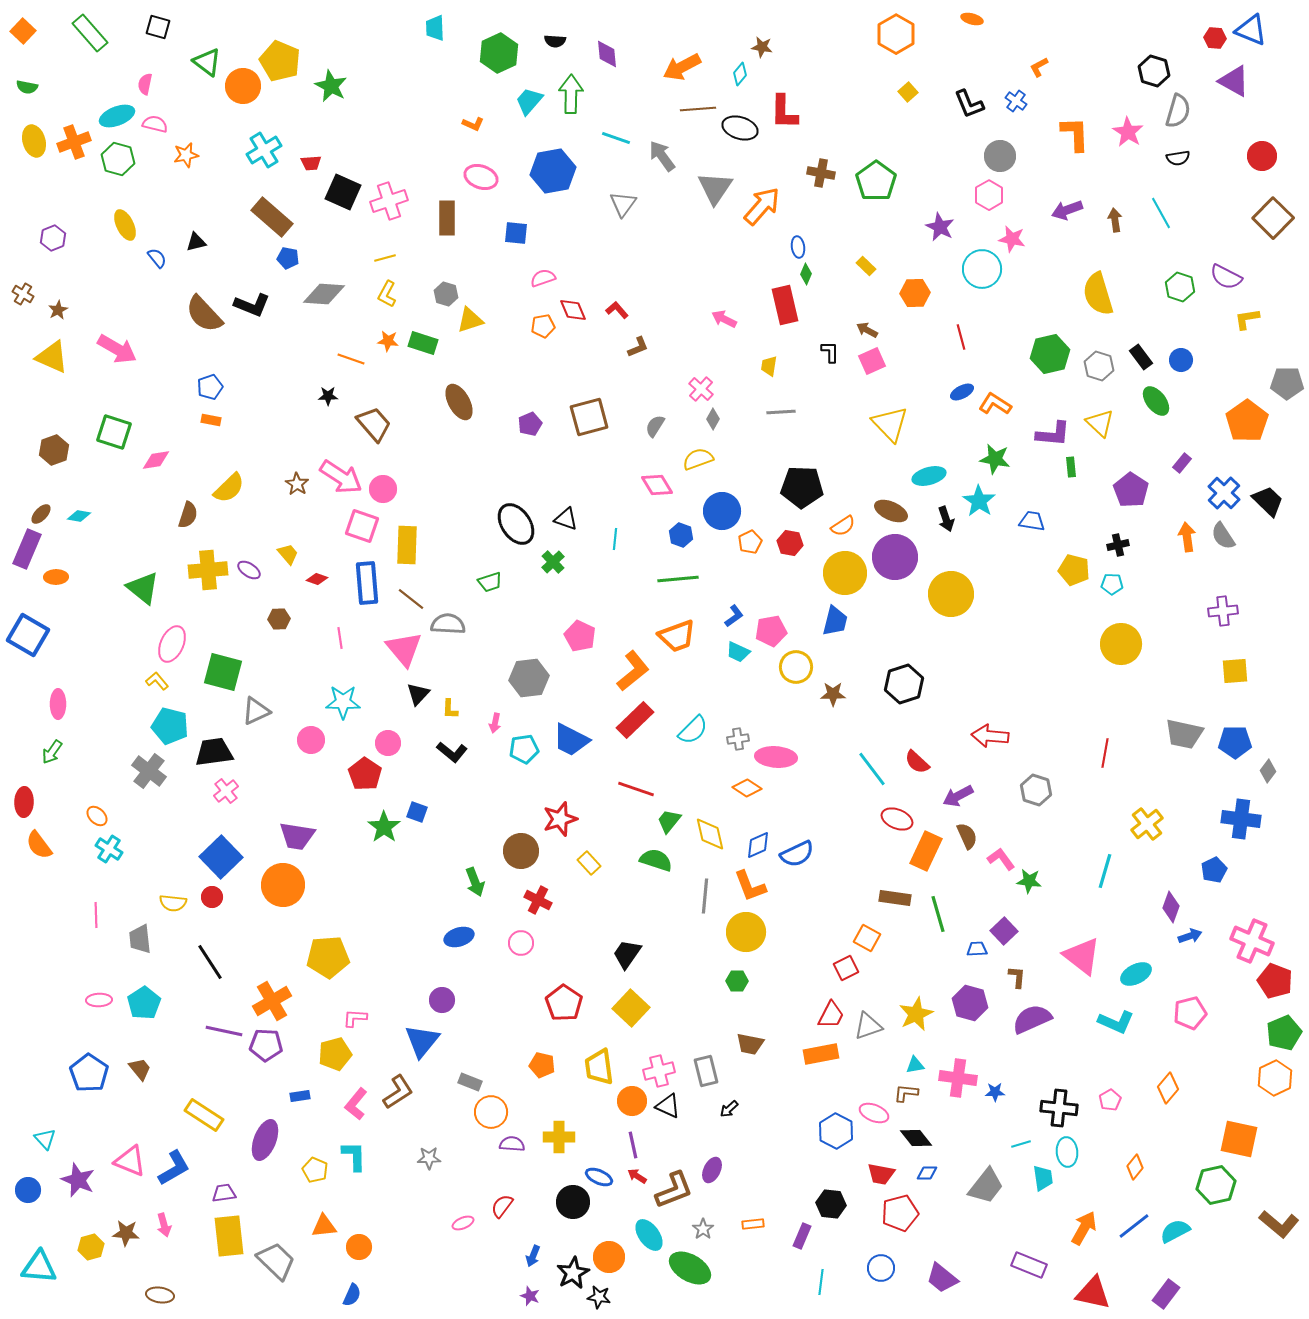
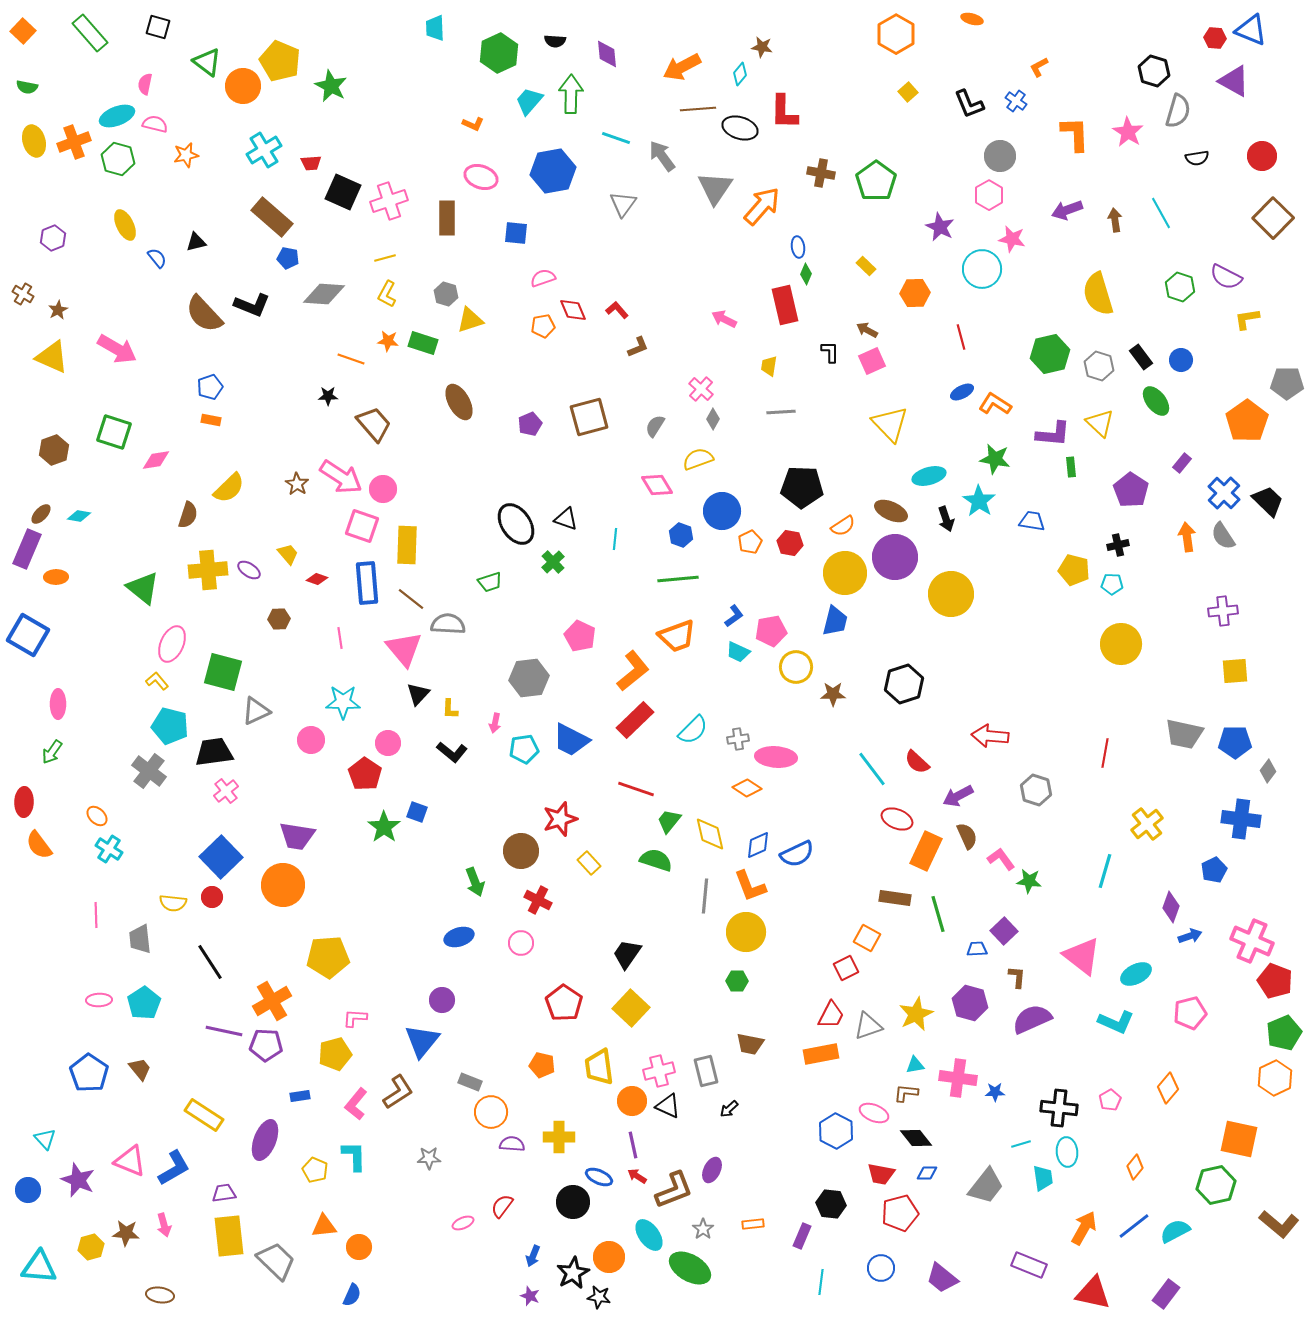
black semicircle at (1178, 158): moved 19 px right
